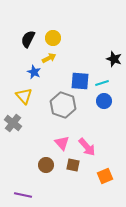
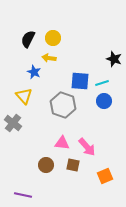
yellow arrow: rotated 144 degrees counterclockwise
pink triangle: rotated 42 degrees counterclockwise
